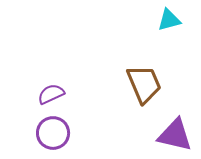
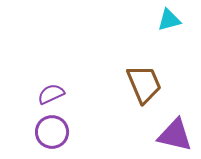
purple circle: moved 1 px left, 1 px up
